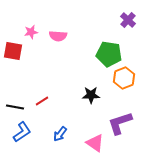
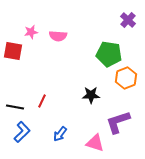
orange hexagon: moved 2 px right
red line: rotated 32 degrees counterclockwise
purple L-shape: moved 2 px left, 1 px up
blue L-shape: rotated 10 degrees counterclockwise
pink triangle: rotated 18 degrees counterclockwise
